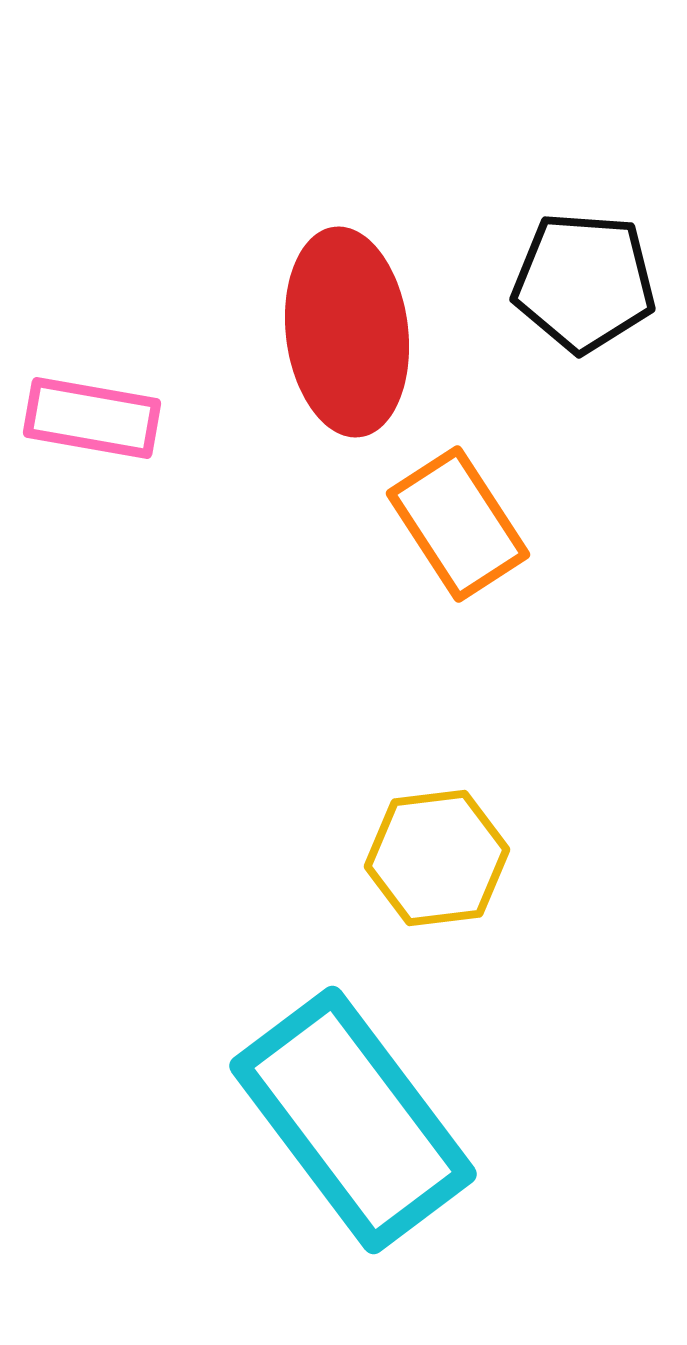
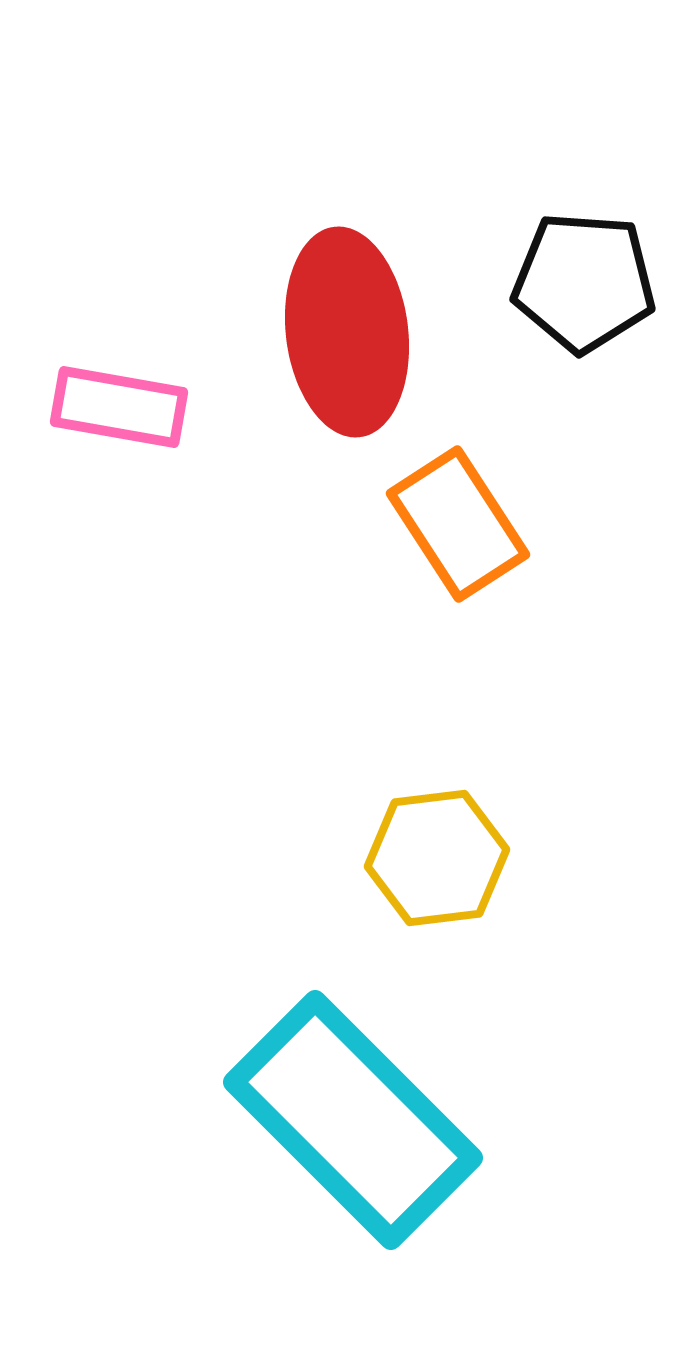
pink rectangle: moved 27 px right, 11 px up
cyan rectangle: rotated 8 degrees counterclockwise
